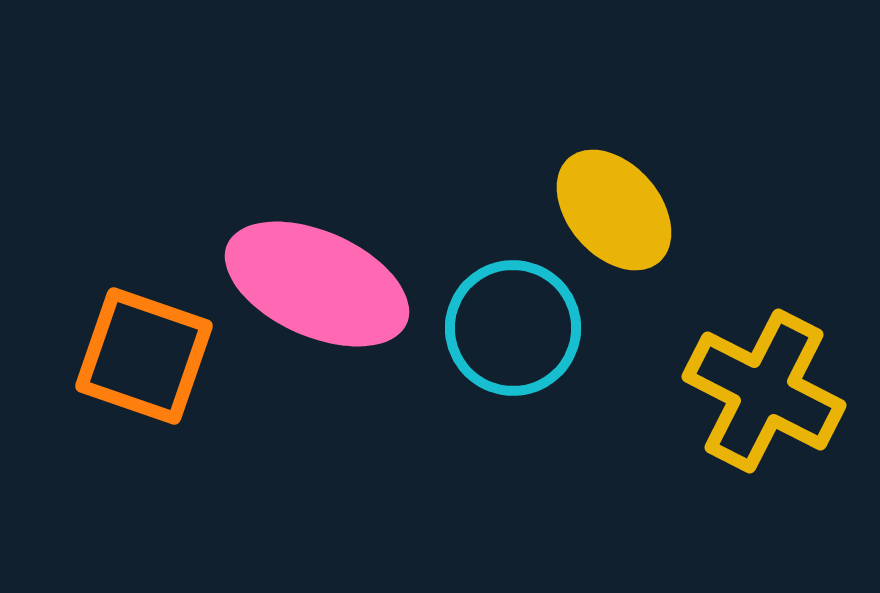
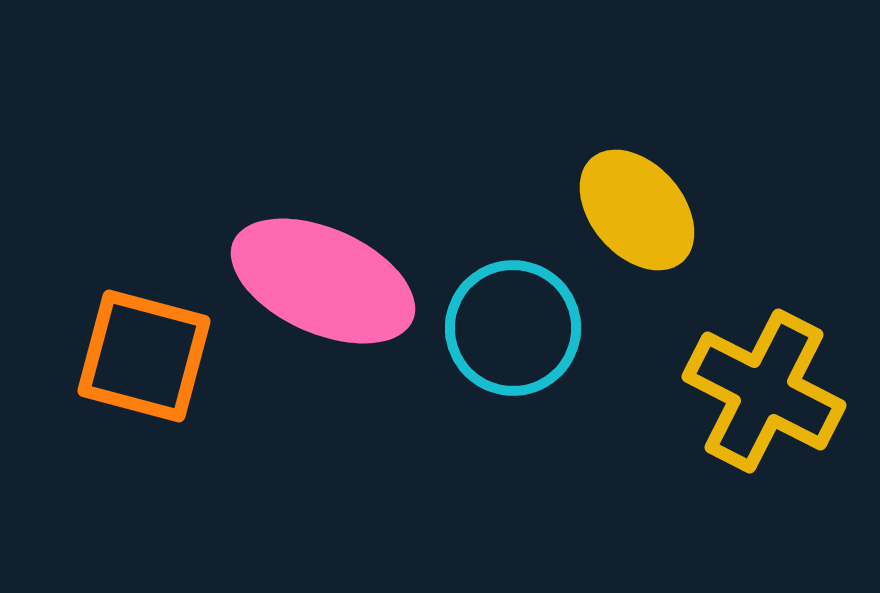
yellow ellipse: moved 23 px right
pink ellipse: moved 6 px right, 3 px up
orange square: rotated 4 degrees counterclockwise
